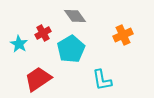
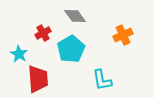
cyan star: moved 10 px down
red trapezoid: rotated 120 degrees clockwise
